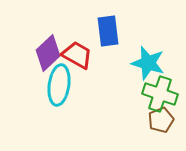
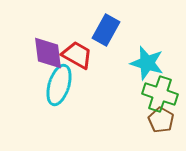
blue rectangle: moved 2 px left, 1 px up; rotated 36 degrees clockwise
purple diamond: rotated 54 degrees counterclockwise
cyan star: moved 1 px left
cyan ellipse: rotated 9 degrees clockwise
brown pentagon: rotated 20 degrees counterclockwise
